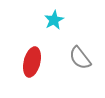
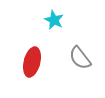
cyan star: rotated 18 degrees counterclockwise
